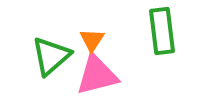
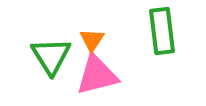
green triangle: rotated 21 degrees counterclockwise
